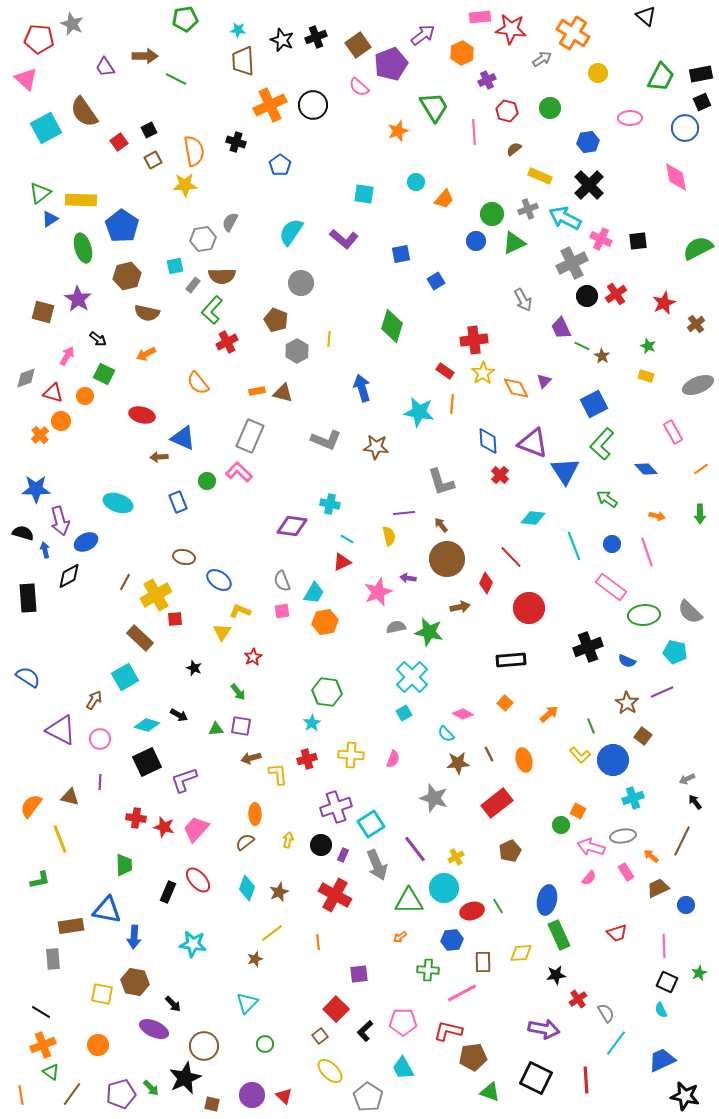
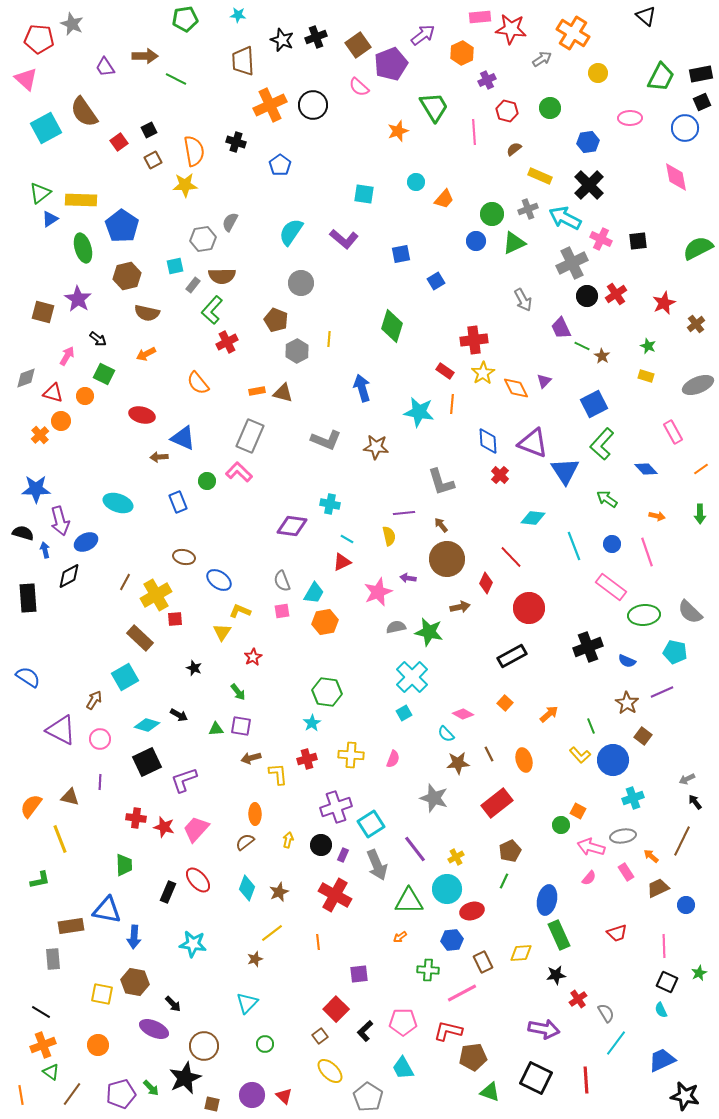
cyan star at (238, 30): moved 15 px up
black rectangle at (511, 660): moved 1 px right, 4 px up; rotated 24 degrees counterclockwise
cyan circle at (444, 888): moved 3 px right, 1 px down
green line at (498, 906): moved 6 px right, 25 px up; rotated 56 degrees clockwise
brown rectangle at (483, 962): rotated 25 degrees counterclockwise
